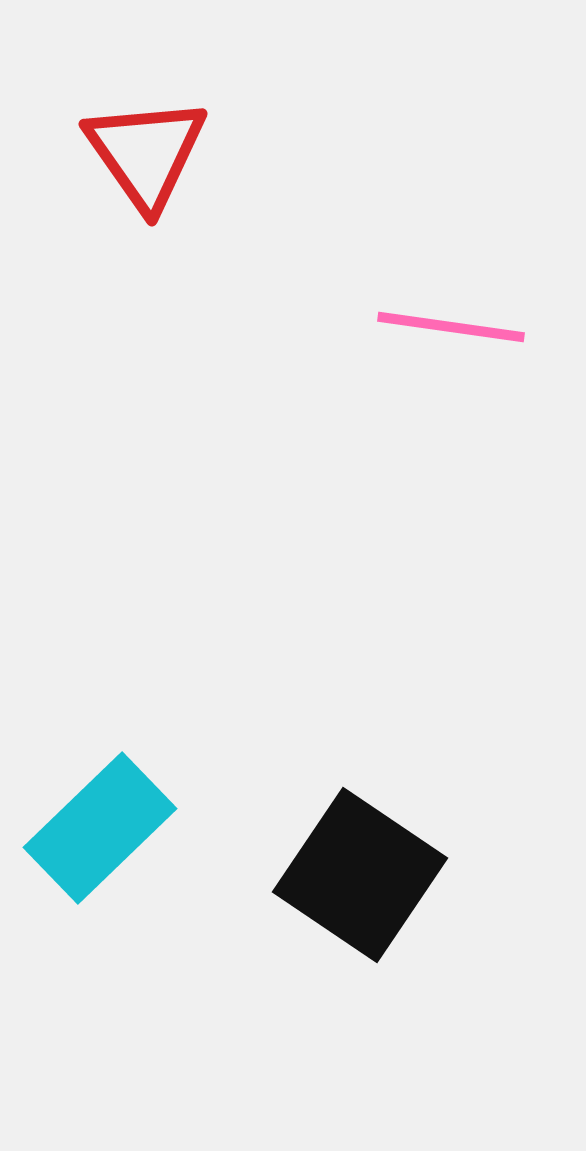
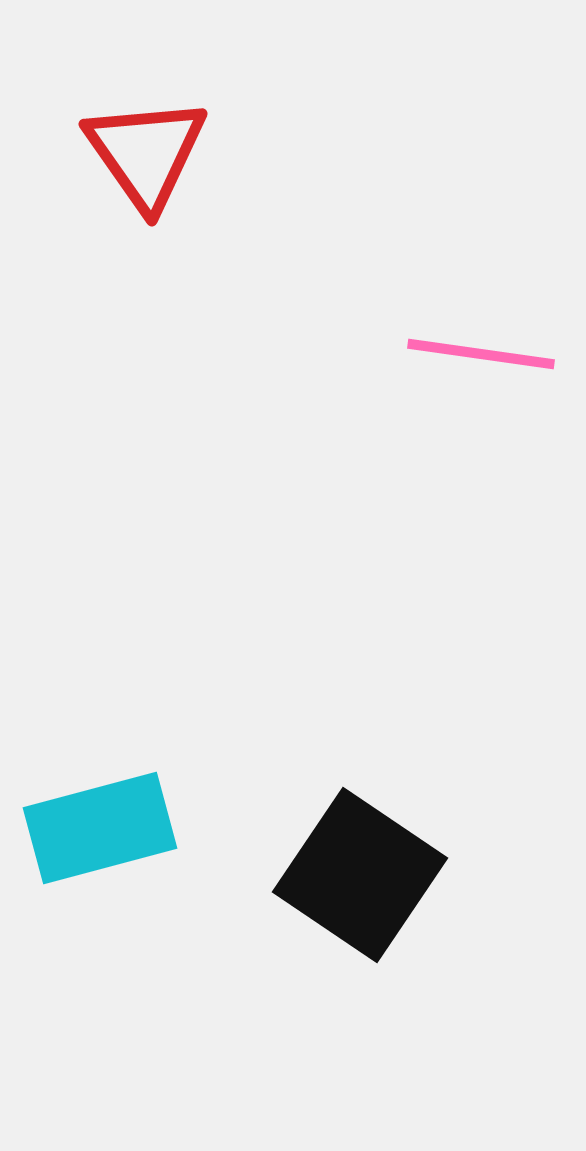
pink line: moved 30 px right, 27 px down
cyan rectangle: rotated 29 degrees clockwise
